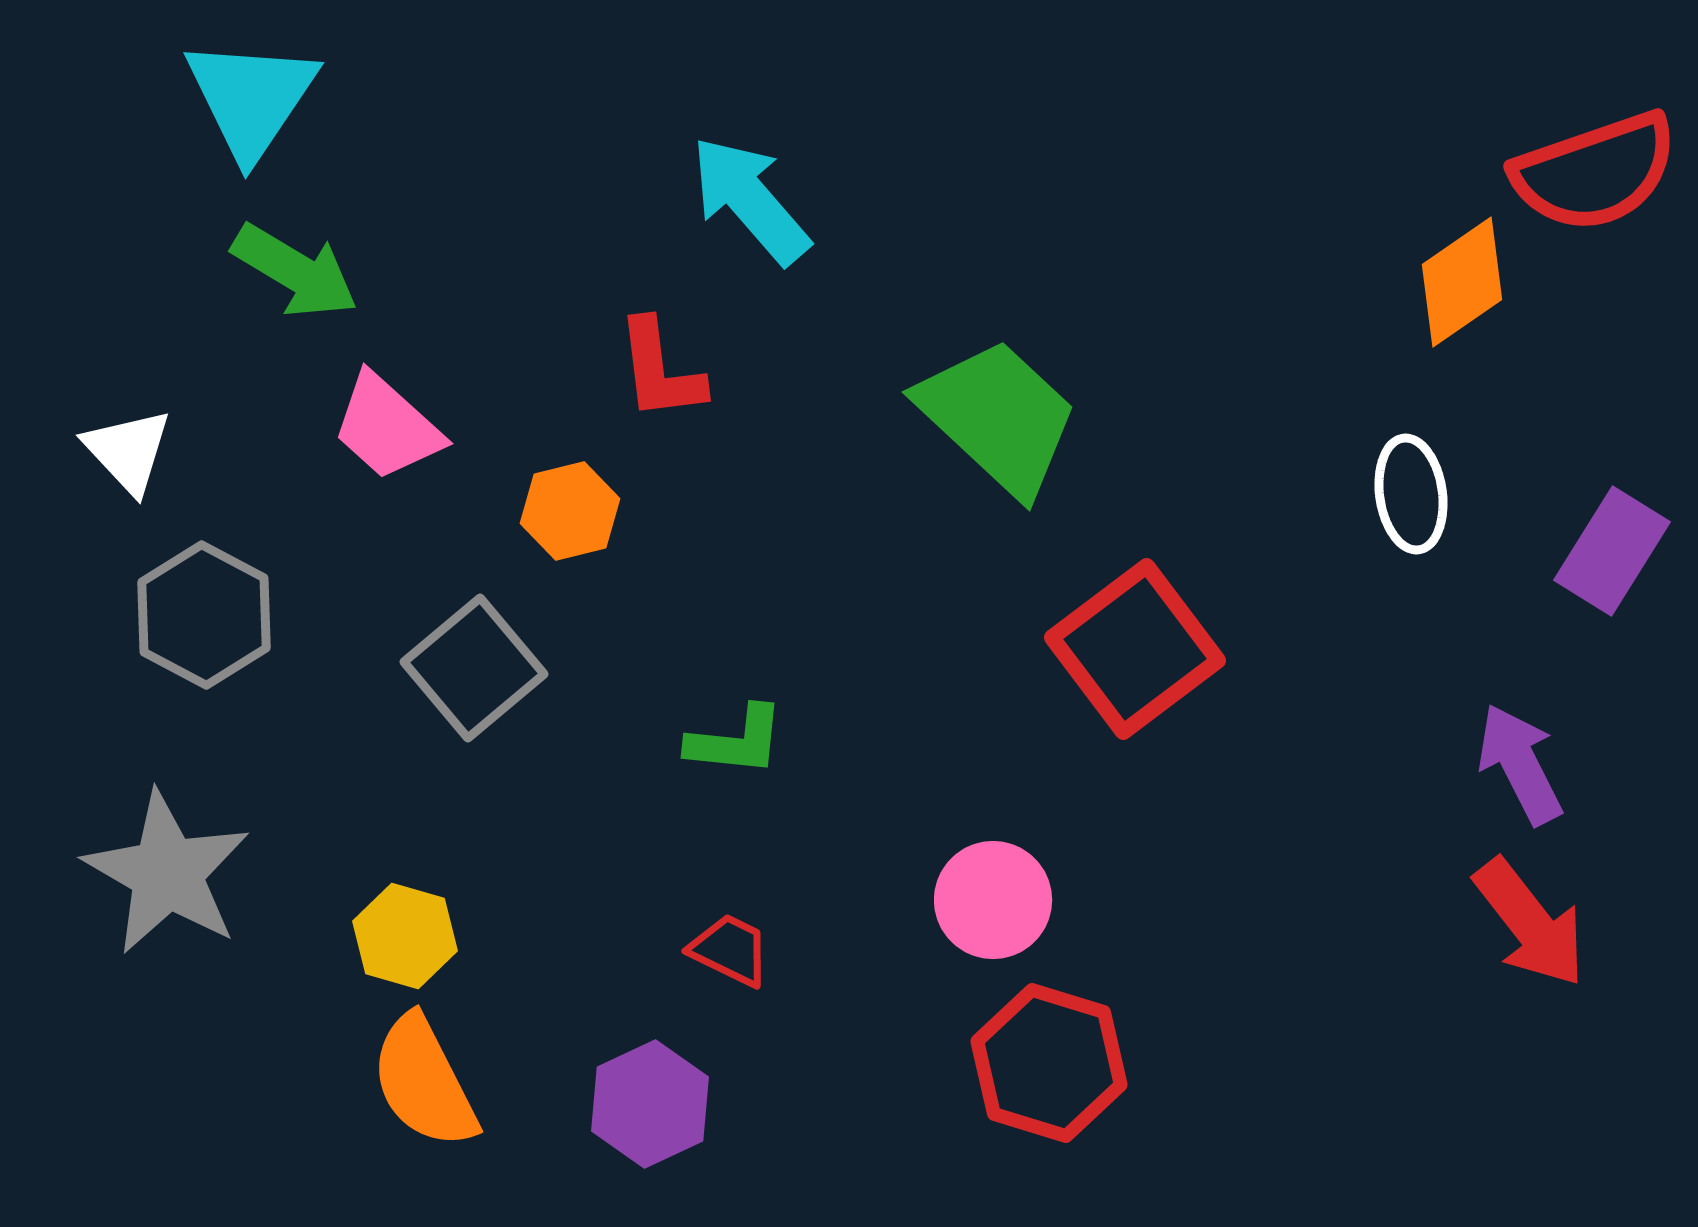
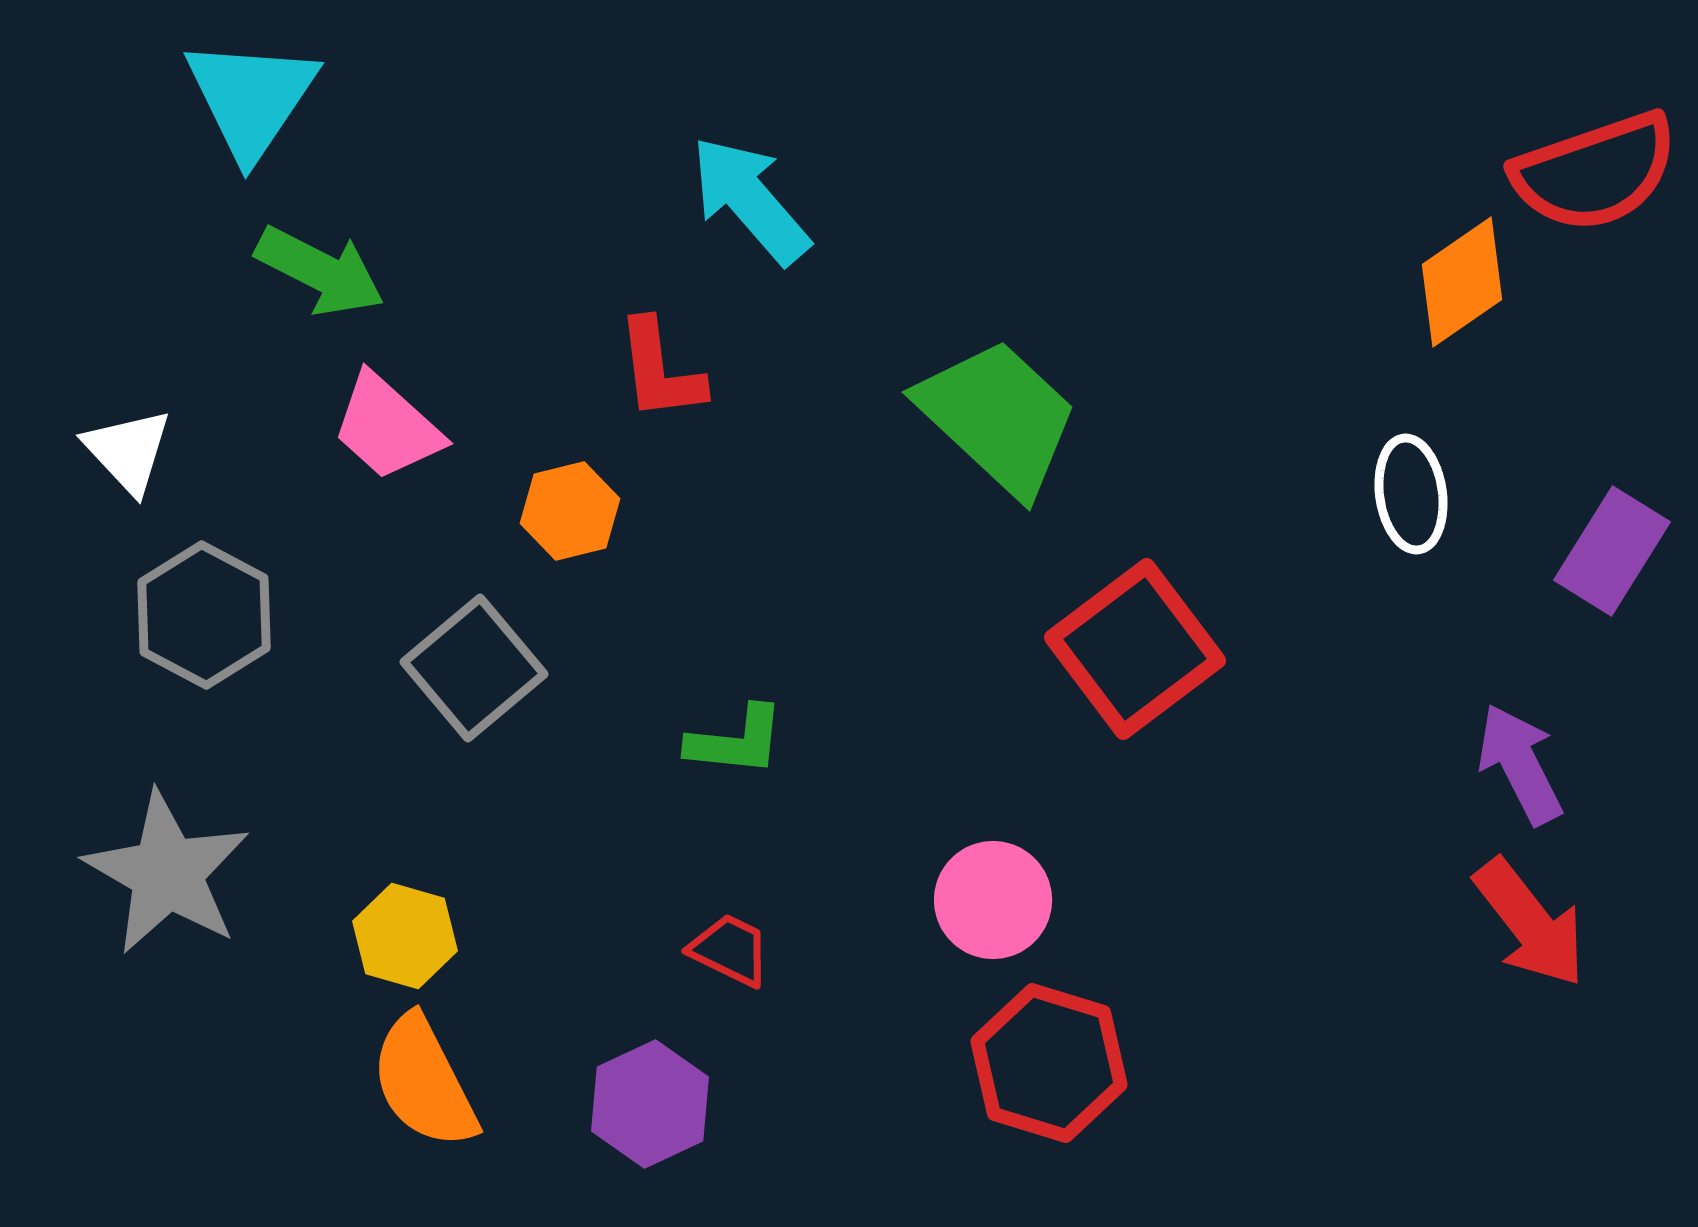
green arrow: moved 25 px right; rotated 4 degrees counterclockwise
